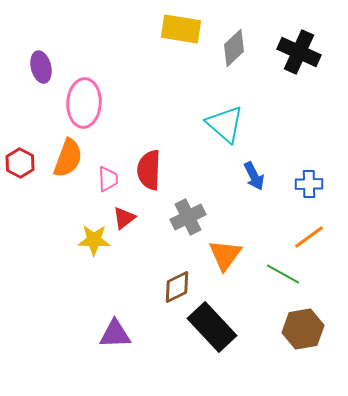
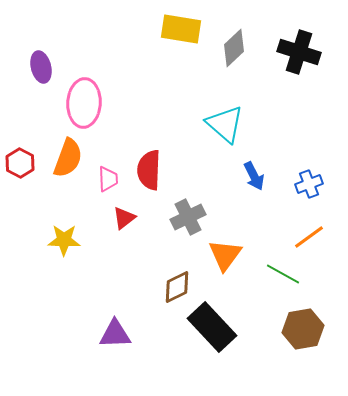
black cross: rotated 6 degrees counterclockwise
blue cross: rotated 20 degrees counterclockwise
yellow star: moved 30 px left
